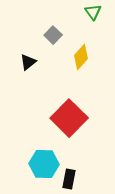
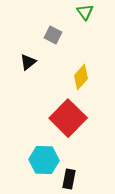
green triangle: moved 8 px left
gray square: rotated 18 degrees counterclockwise
yellow diamond: moved 20 px down
red square: moved 1 px left
cyan hexagon: moved 4 px up
